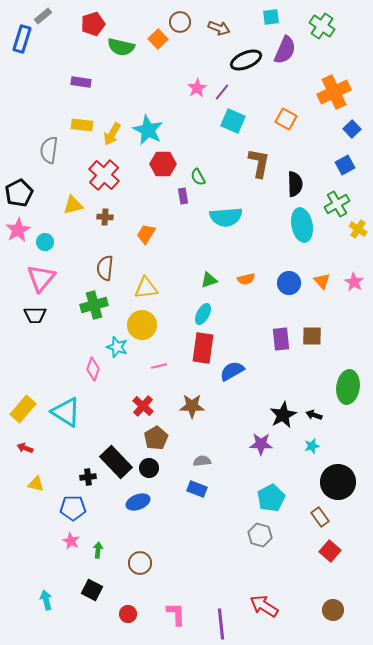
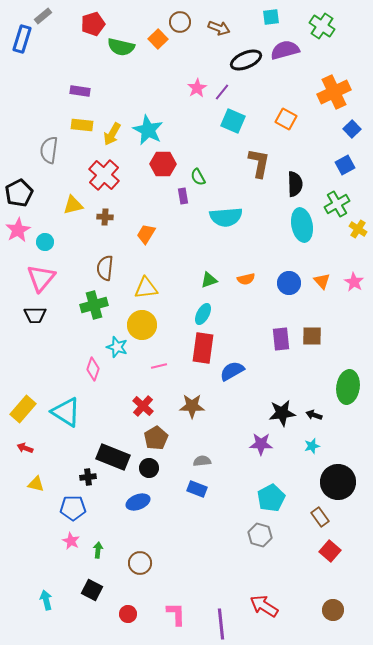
purple semicircle at (285, 50): rotated 128 degrees counterclockwise
purple rectangle at (81, 82): moved 1 px left, 9 px down
black star at (283, 415): moved 1 px left, 2 px up; rotated 20 degrees clockwise
black rectangle at (116, 462): moved 3 px left, 5 px up; rotated 24 degrees counterclockwise
